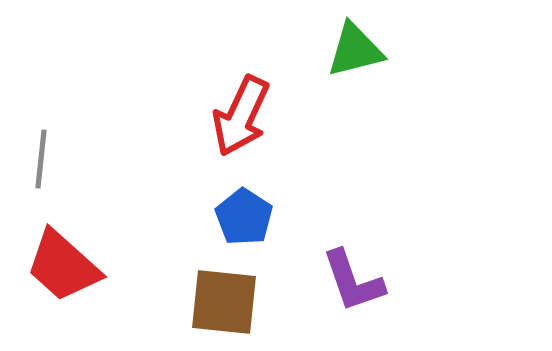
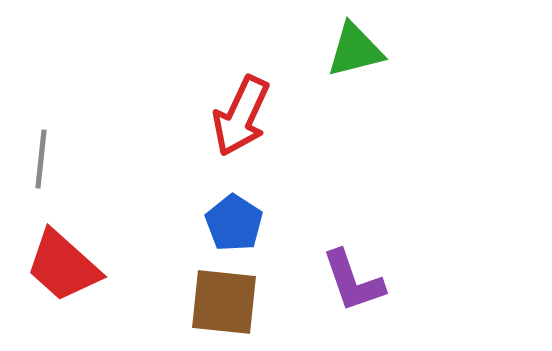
blue pentagon: moved 10 px left, 6 px down
